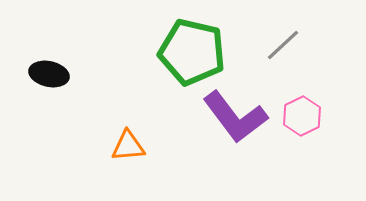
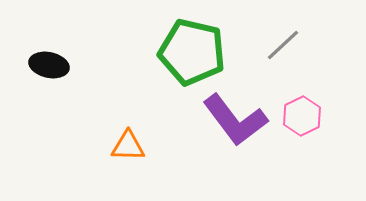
black ellipse: moved 9 px up
purple L-shape: moved 3 px down
orange triangle: rotated 6 degrees clockwise
